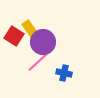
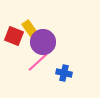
red square: rotated 12 degrees counterclockwise
